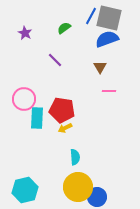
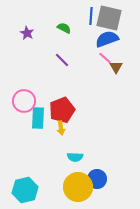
blue line: rotated 24 degrees counterclockwise
green semicircle: rotated 64 degrees clockwise
purple star: moved 2 px right
purple line: moved 7 px right
brown triangle: moved 16 px right
pink line: moved 4 px left, 33 px up; rotated 40 degrees clockwise
pink circle: moved 2 px down
red pentagon: rotated 30 degrees counterclockwise
cyan rectangle: moved 1 px right
yellow arrow: moved 4 px left; rotated 72 degrees counterclockwise
cyan semicircle: rotated 98 degrees clockwise
blue circle: moved 18 px up
